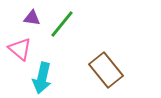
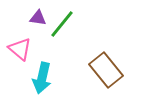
purple triangle: moved 6 px right
